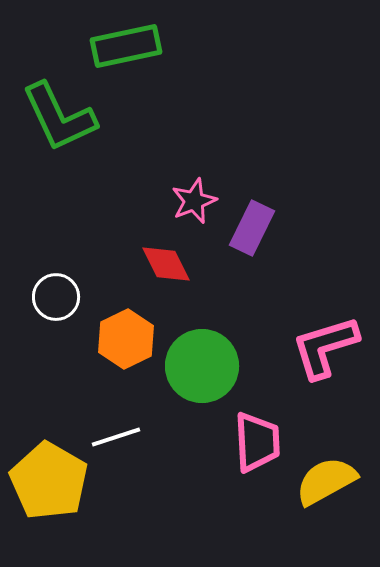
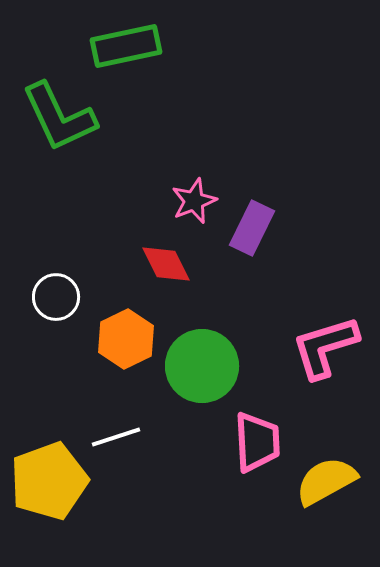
yellow pentagon: rotated 22 degrees clockwise
